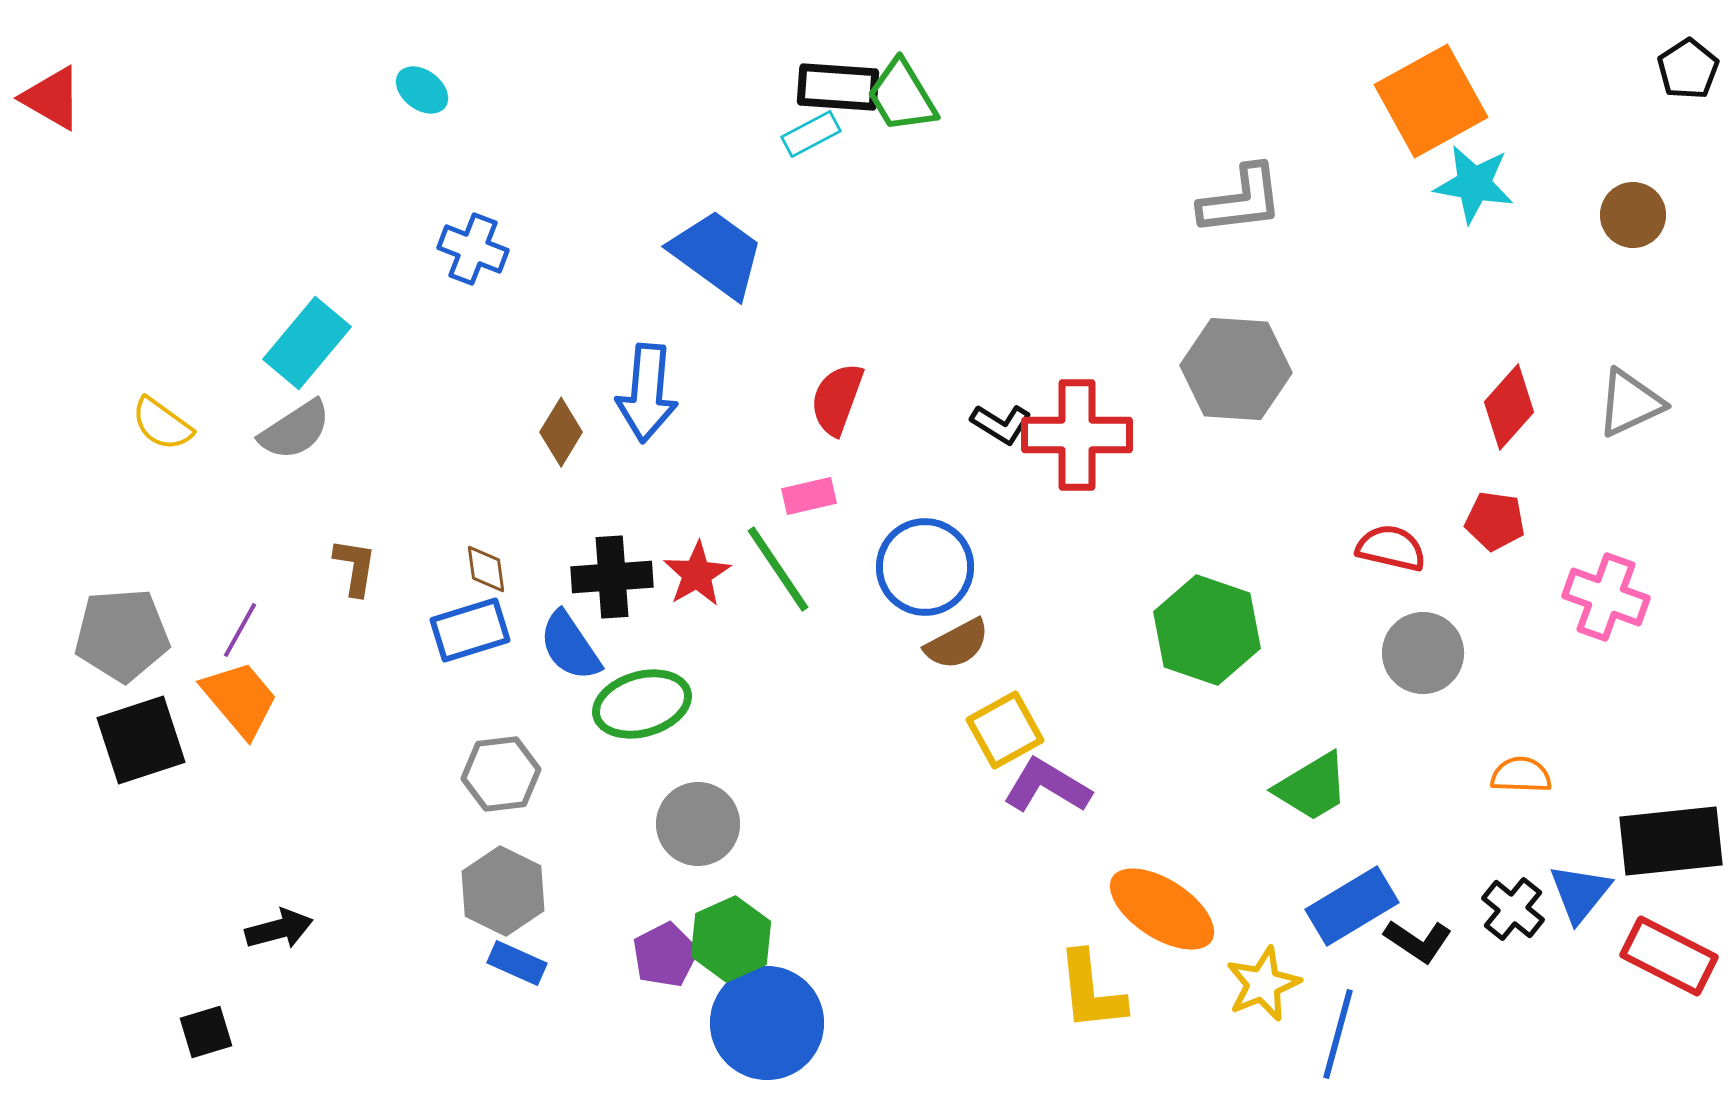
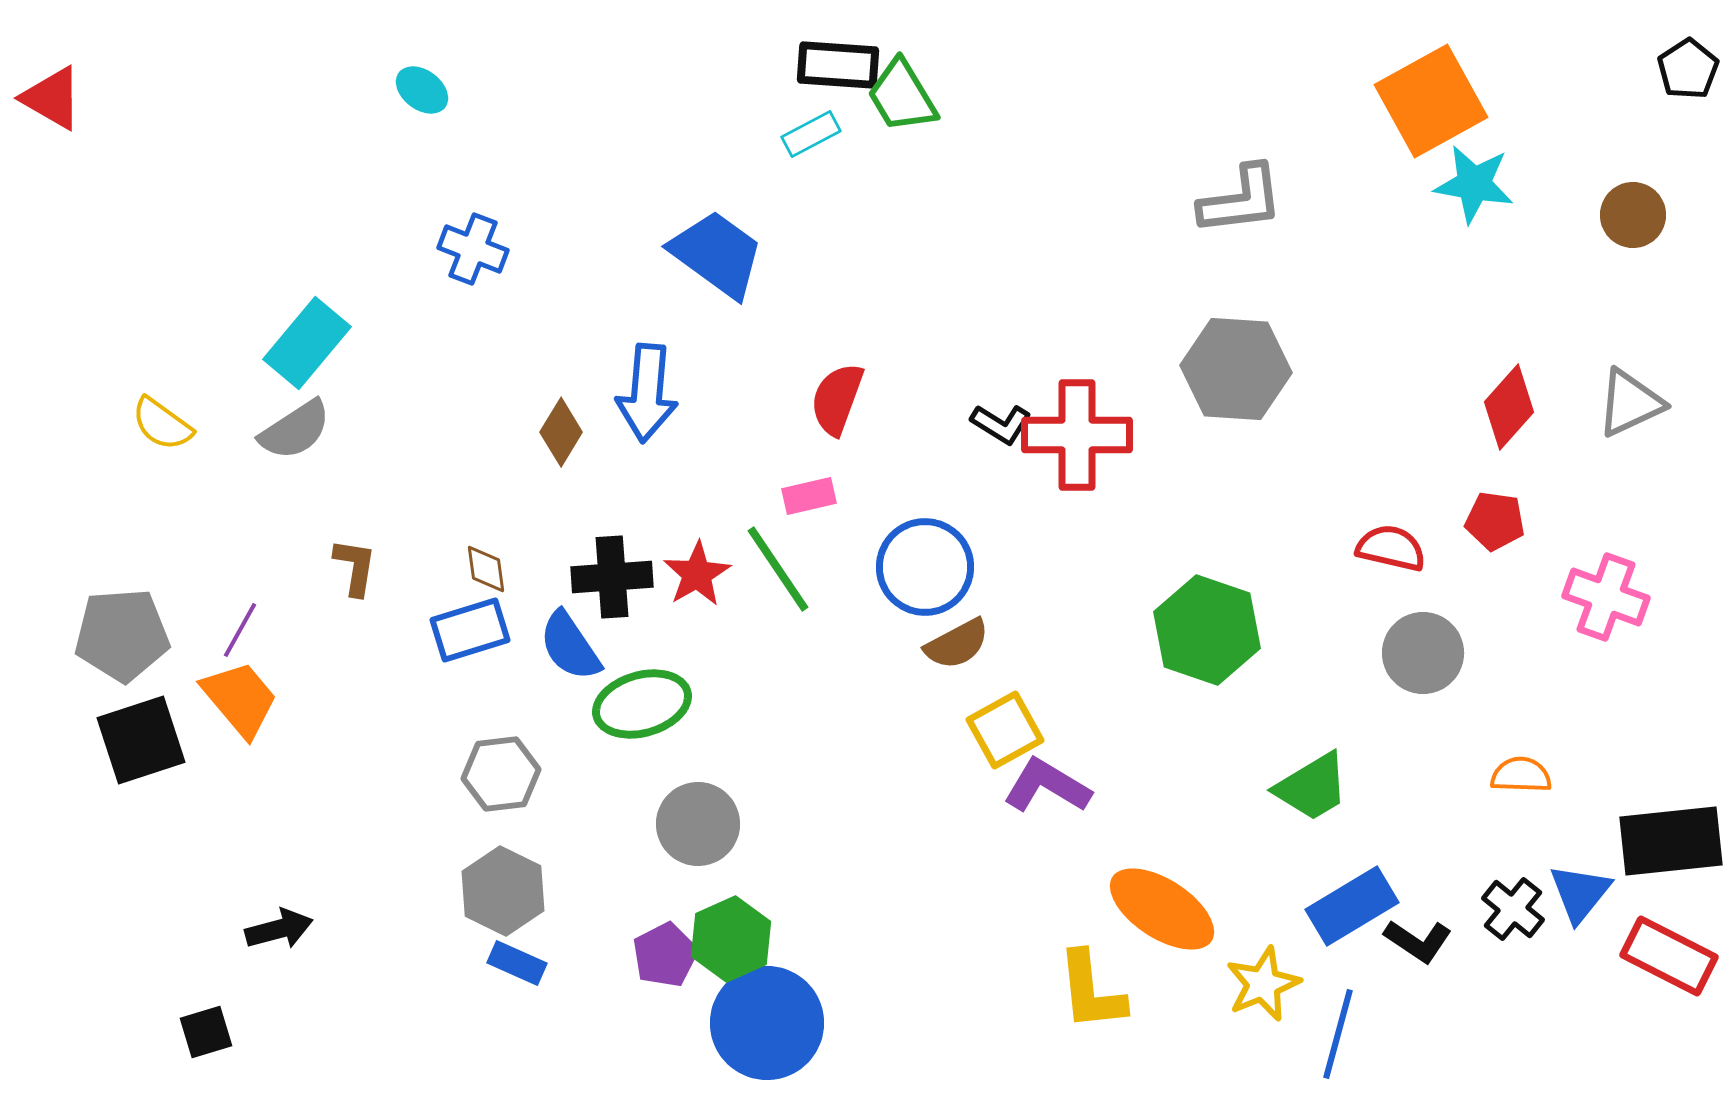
black rectangle at (838, 87): moved 22 px up
